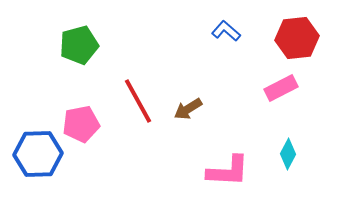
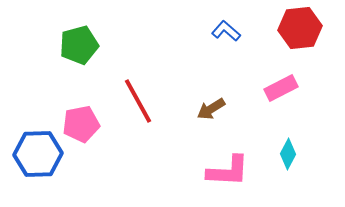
red hexagon: moved 3 px right, 10 px up
brown arrow: moved 23 px right
